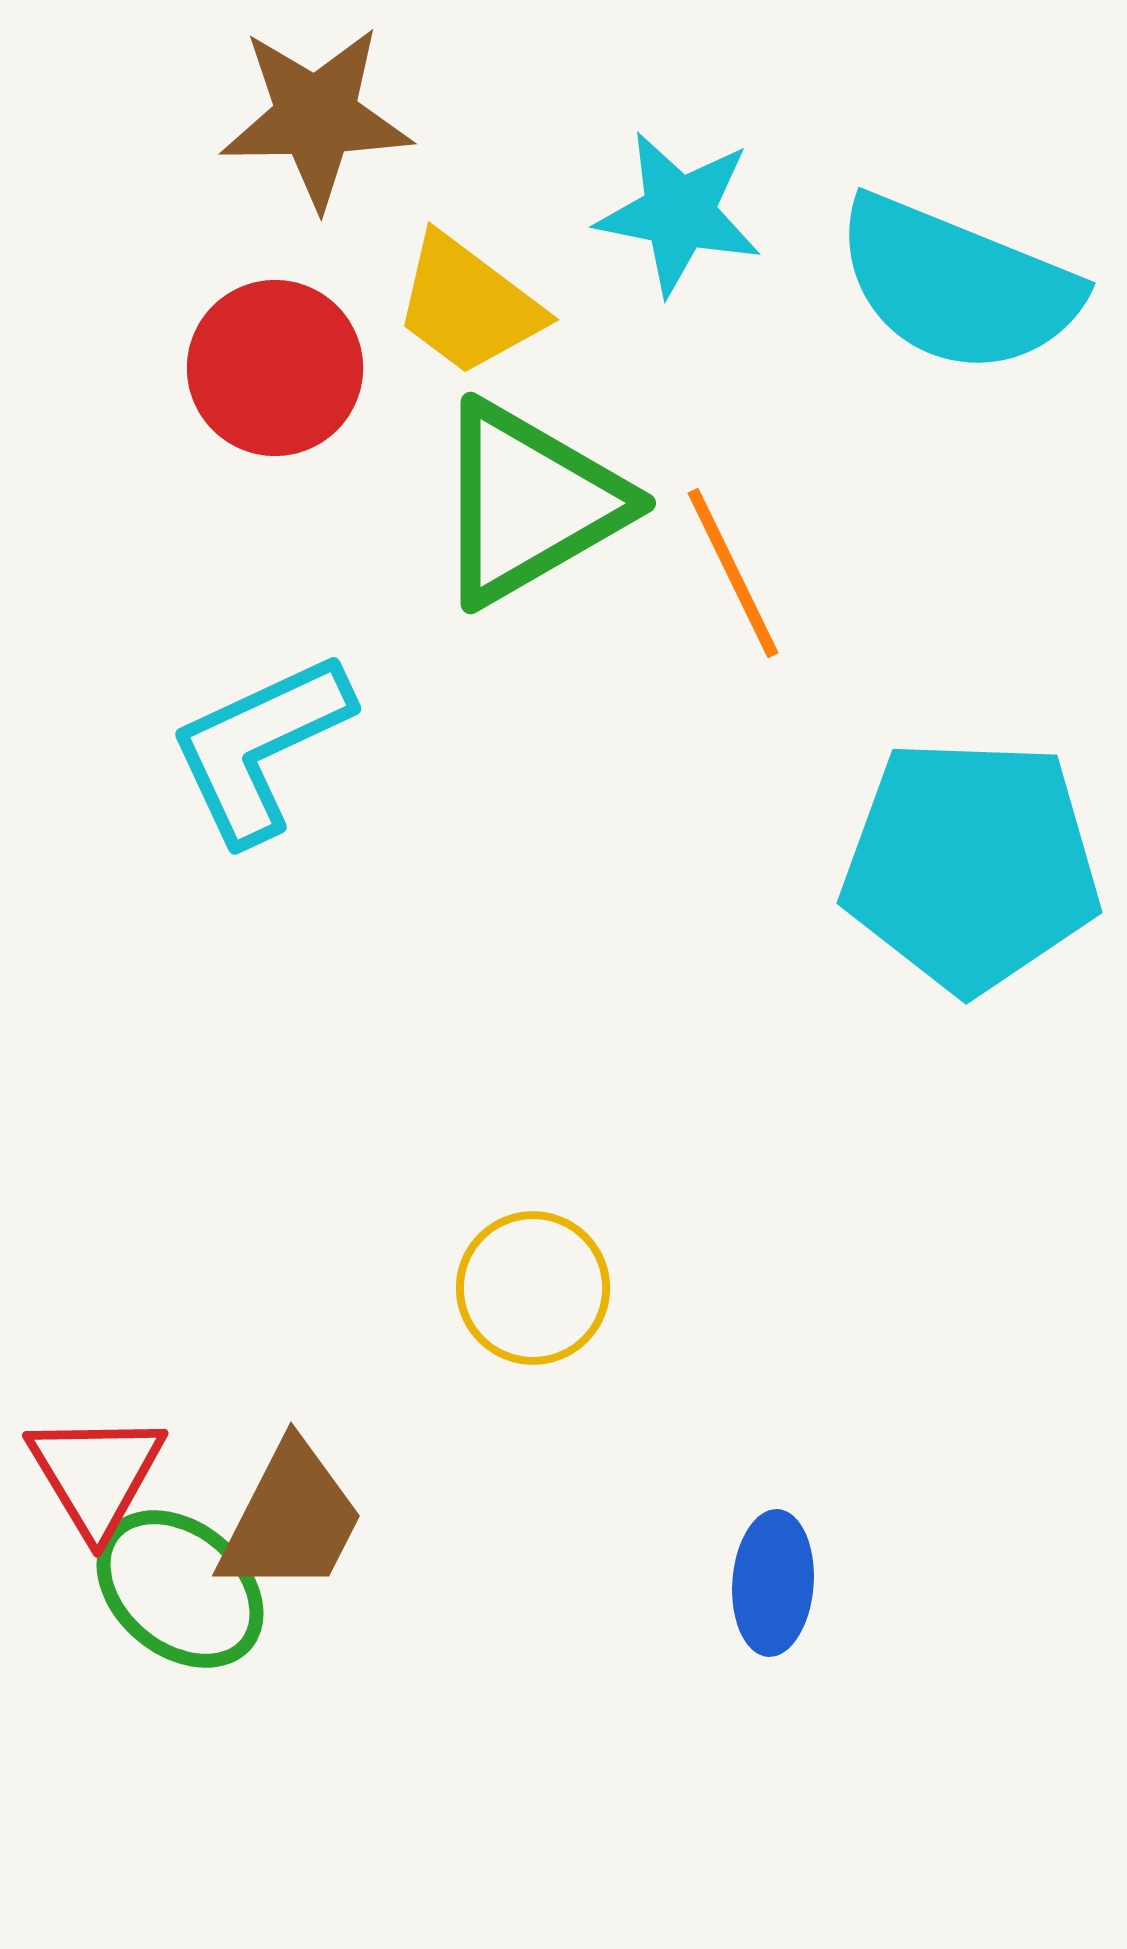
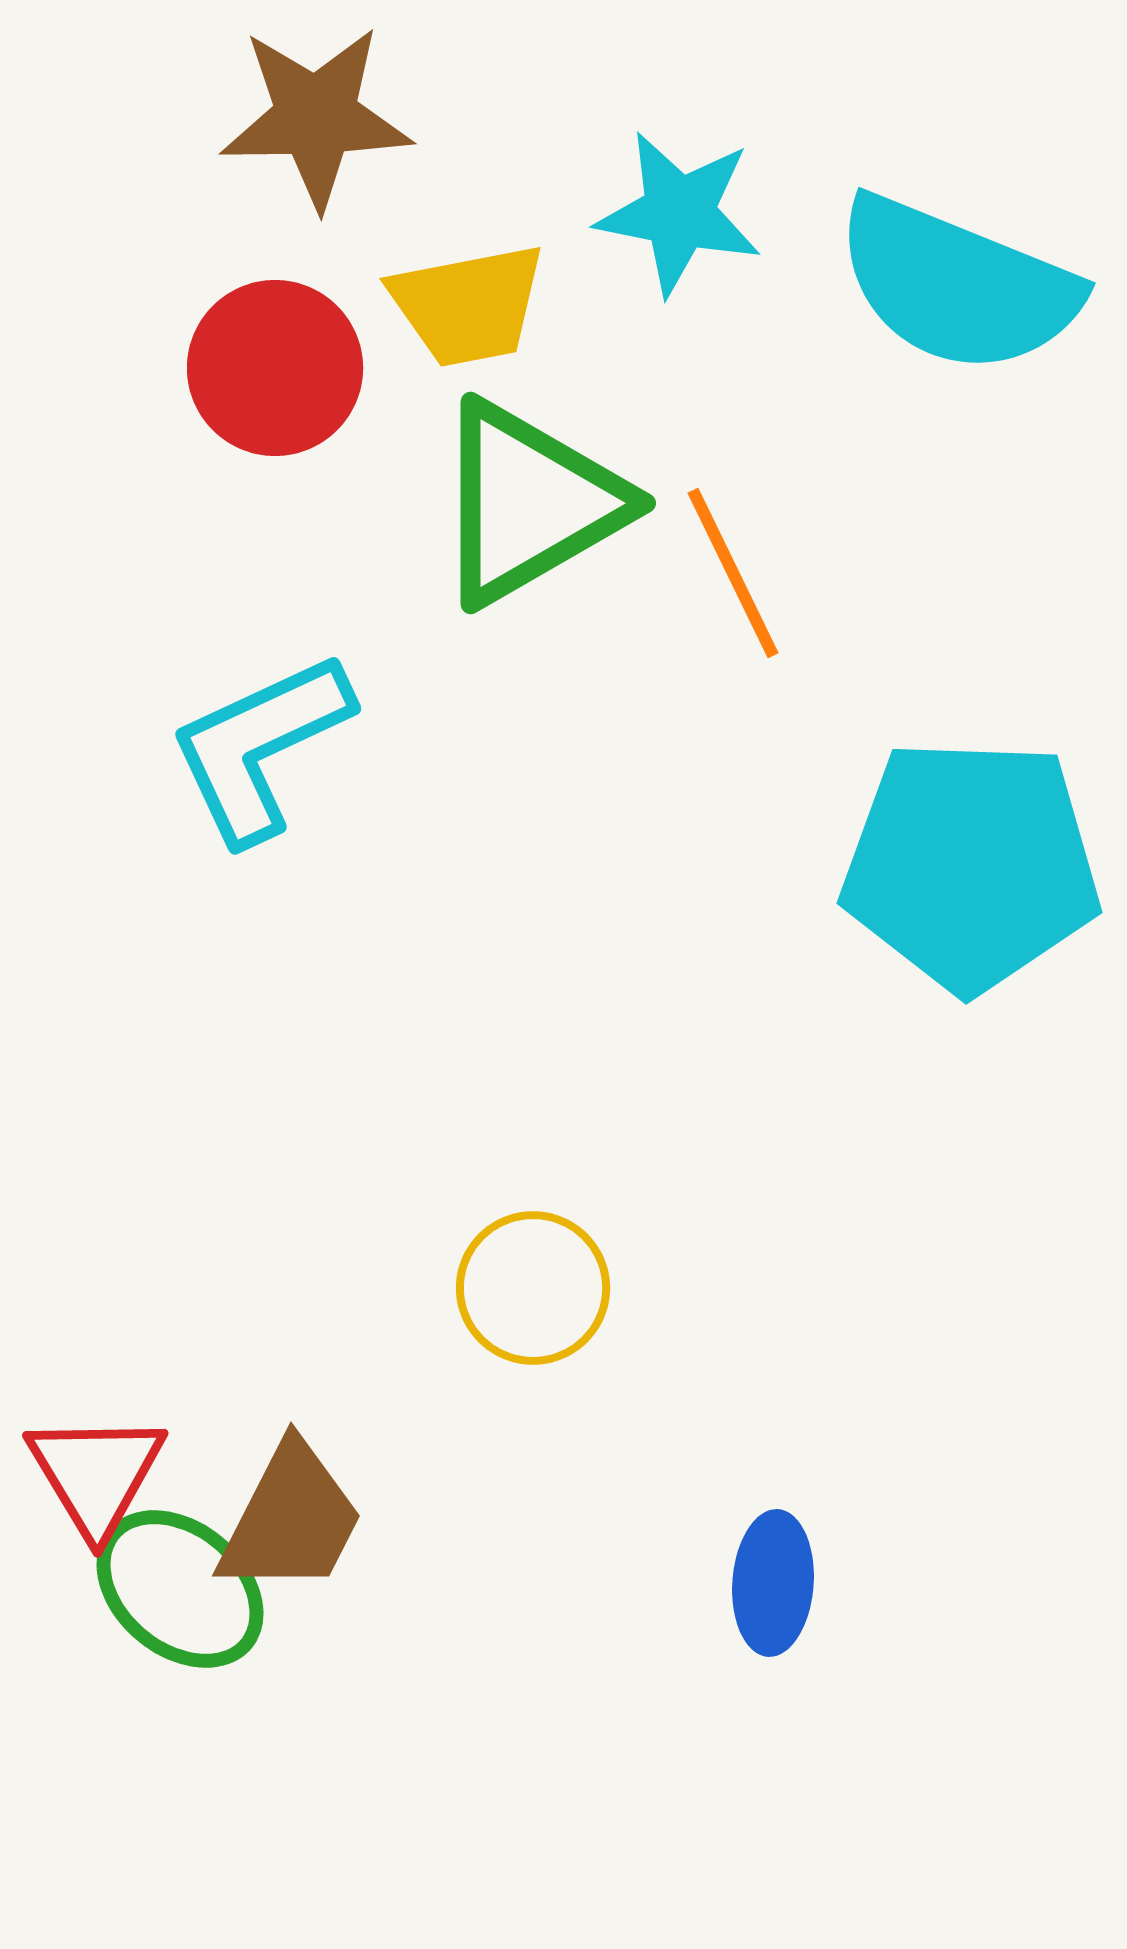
yellow trapezoid: rotated 48 degrees counterclockwise
